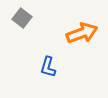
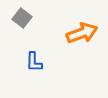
blue L-shape: moved 14 px left, 5 px up; rotated 15 degrees counterclockwise
